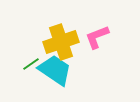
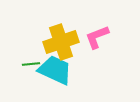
green line: rotated 30 degrees clockwise
cyan trapezoid: rotated 9 degrees counterclockwise
